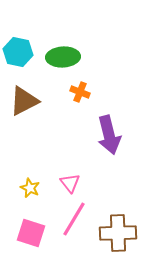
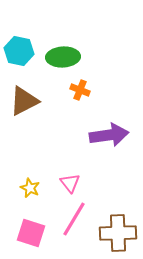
cyan hexagon: moved 1 px right, 1 px up
orange cross: moved 2 px up
purple arrow: rotated 84 degrees counterclockwise
